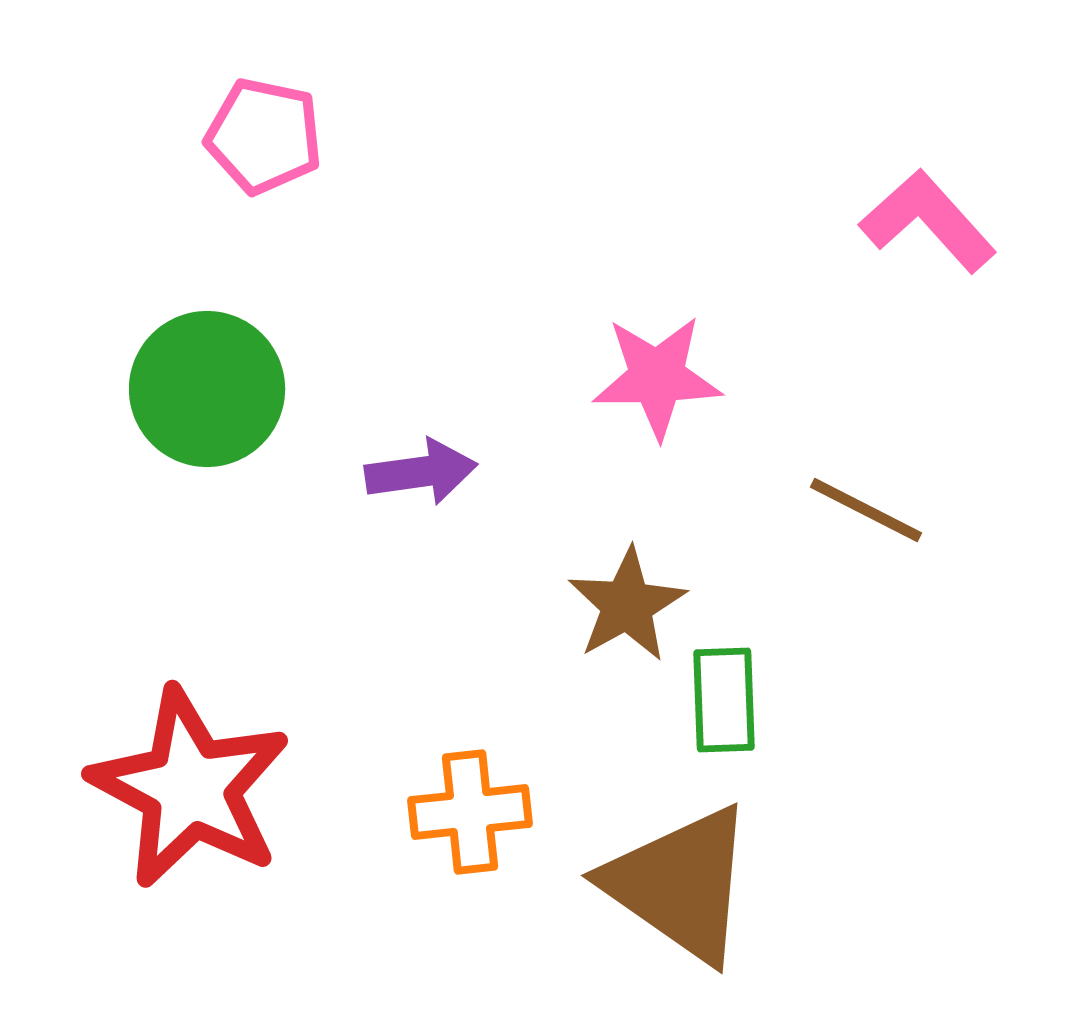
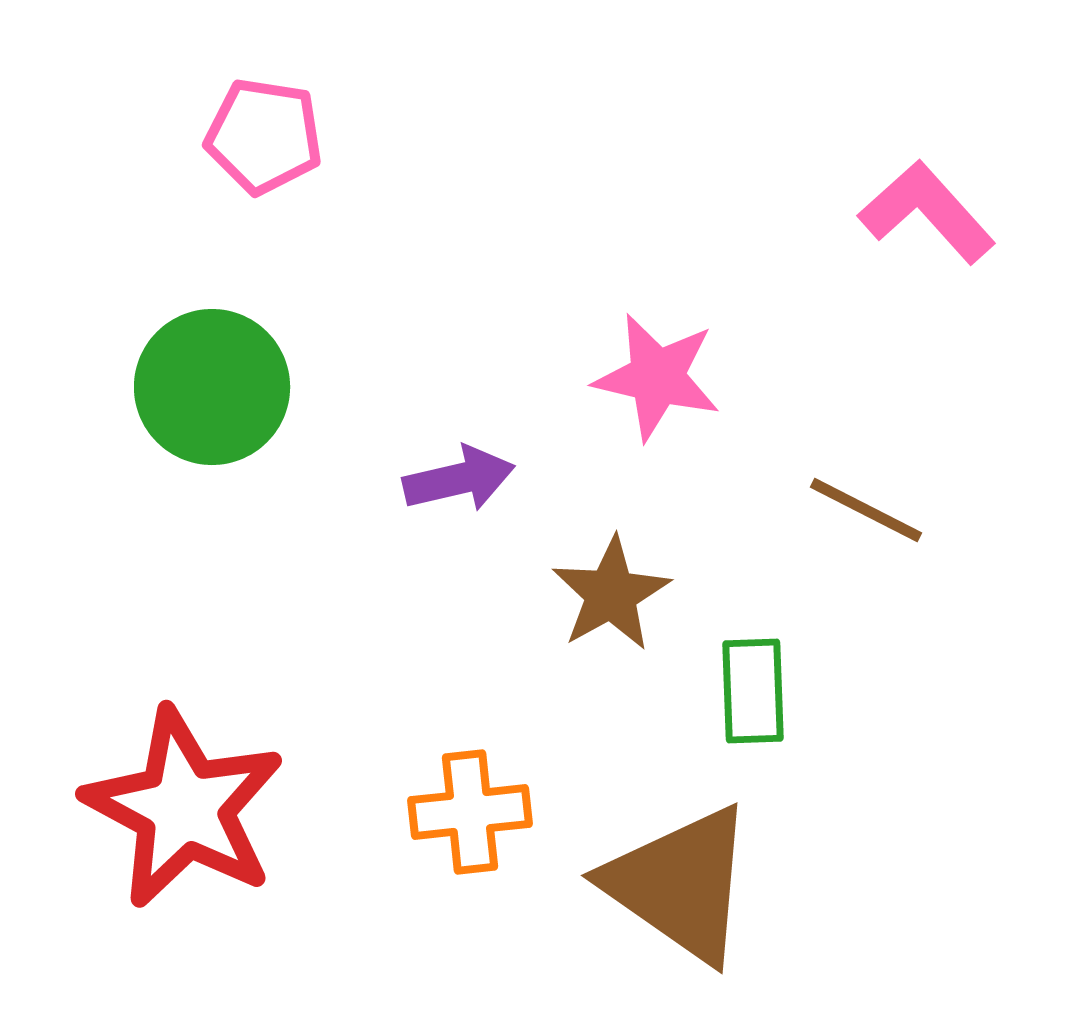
pink pentagon: rotated 3 degrees counterclockwise
pink L-shape: moved 1 px left, 9 px up
pink star: rotated 14 degrees clockwise
green circle: moved 5 px right, 2 px up
purple arrow: moved 38 px right, 7 px down; rotated 5 degrees counterclockwise
brown star: moved 16 px left, 11 px up
green rectangle: moved 29 px right, 9 px up
red star: moved 6 px left, 20 px down
